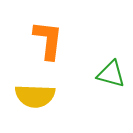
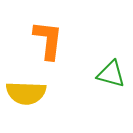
yellow semicircle: moved 9 px left, 3 px up
